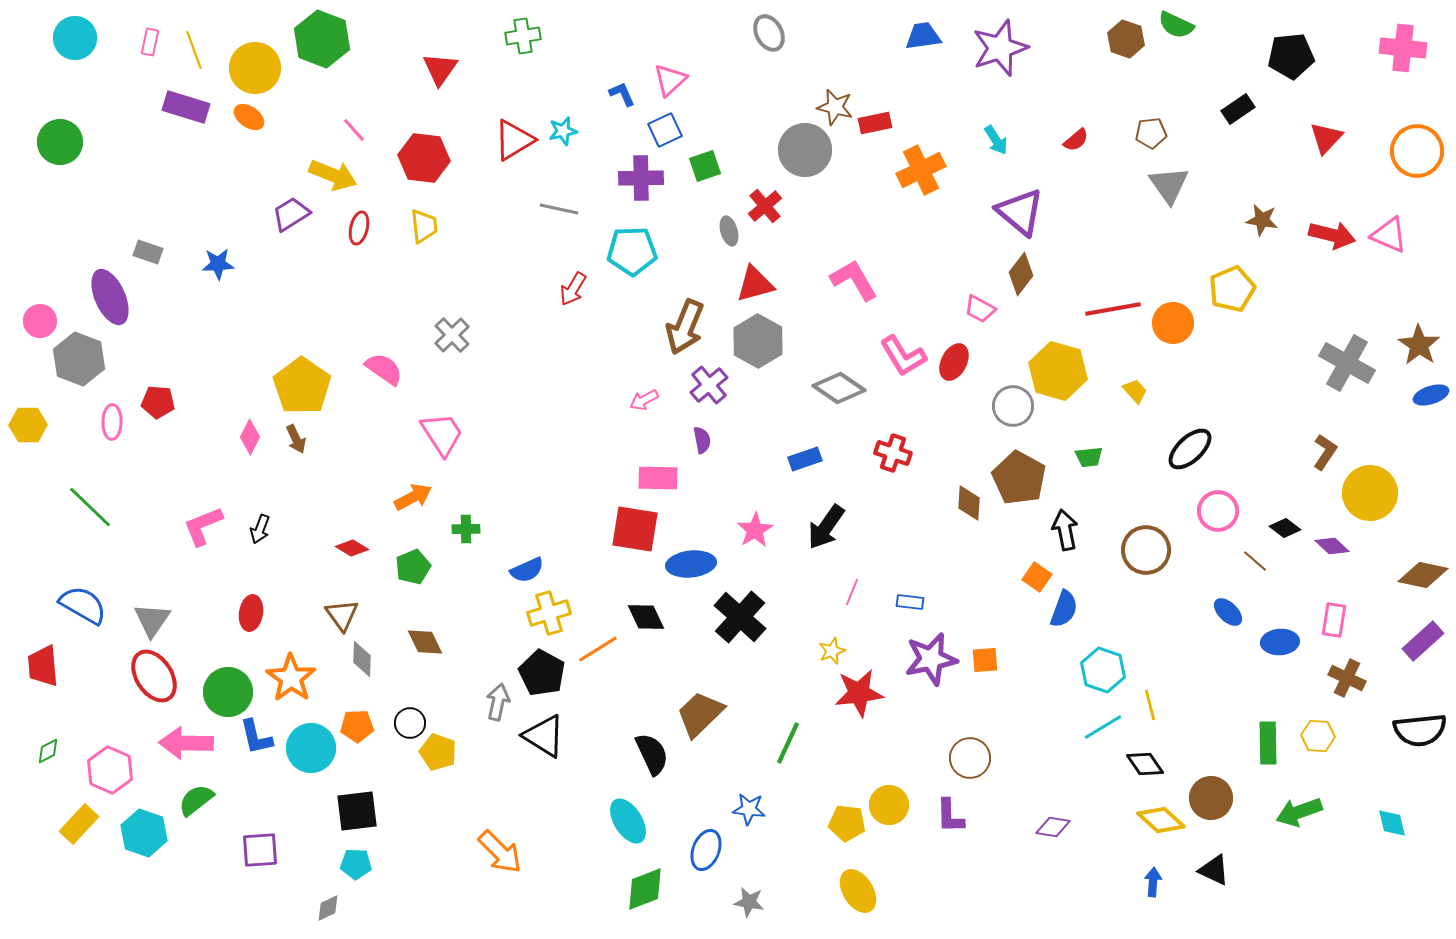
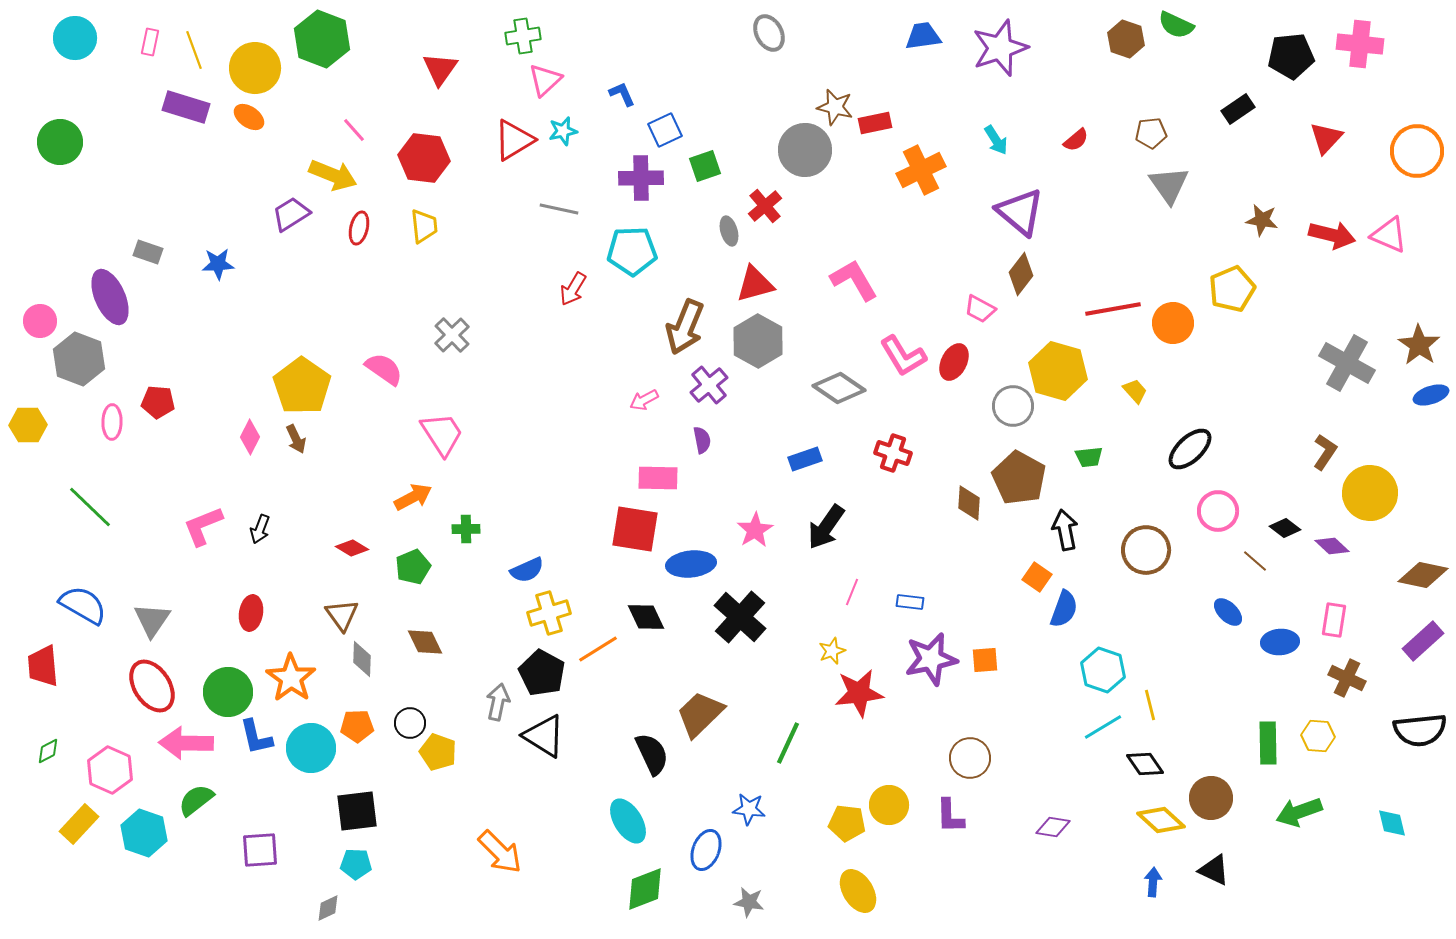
pink cross at (1403, 48): moved 43 px left, 4 px up
pink triangle at (670, 80): moved 125 px left
red ellipse at (154, 676): moved 2 px left, 10 px down
